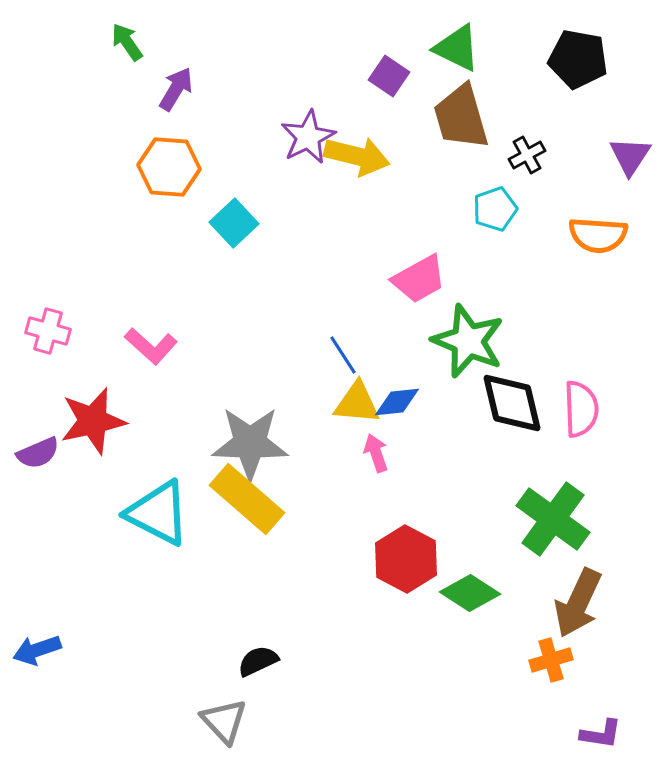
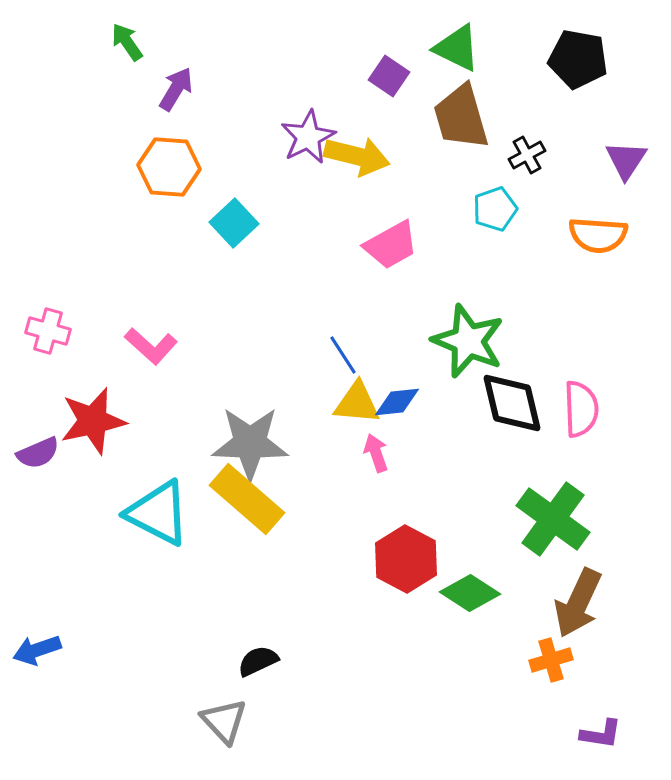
purple triangle: moved 4 px left, 4 px down
pink trapezoid: moved 28 px left, 34 px up
